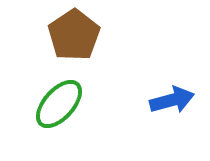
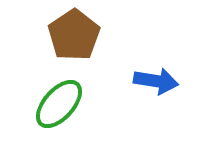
blue arrow: moved 16 px left, 19 px up; rotated 24 degrees clockwise
